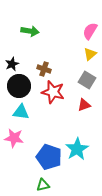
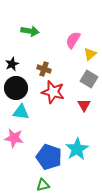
pink semicircle: moved 17 px left, 9 px down
gray square: moved 2 px right, 1 px up
black circle: moved 3 px left, 2 px down
red triangle: rotated 40 degrees counterclockwise
